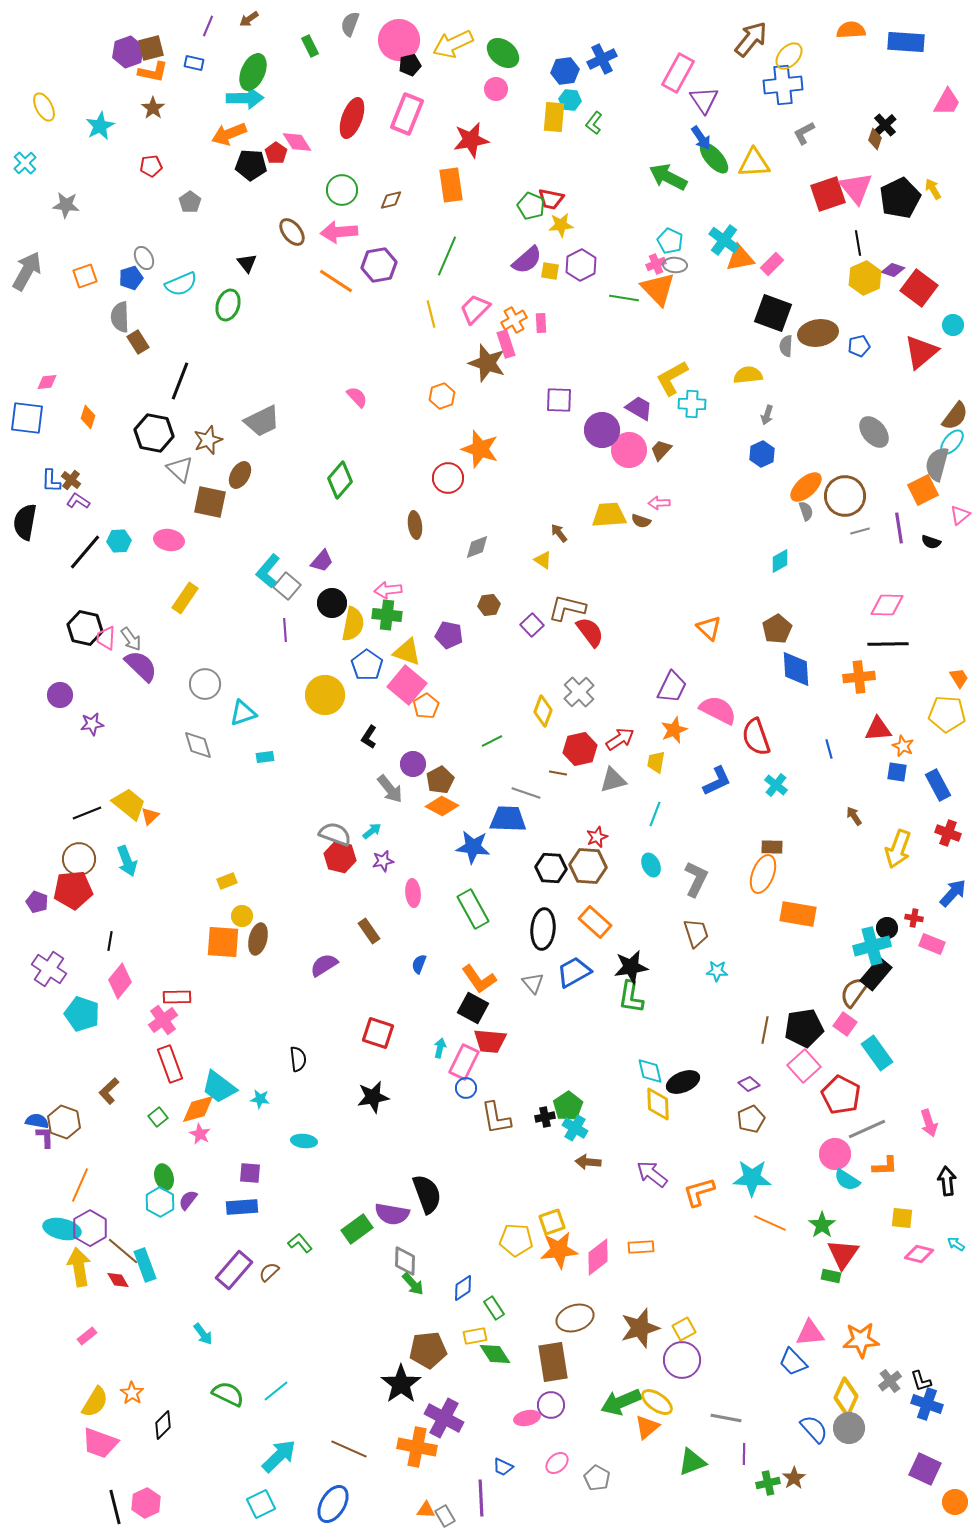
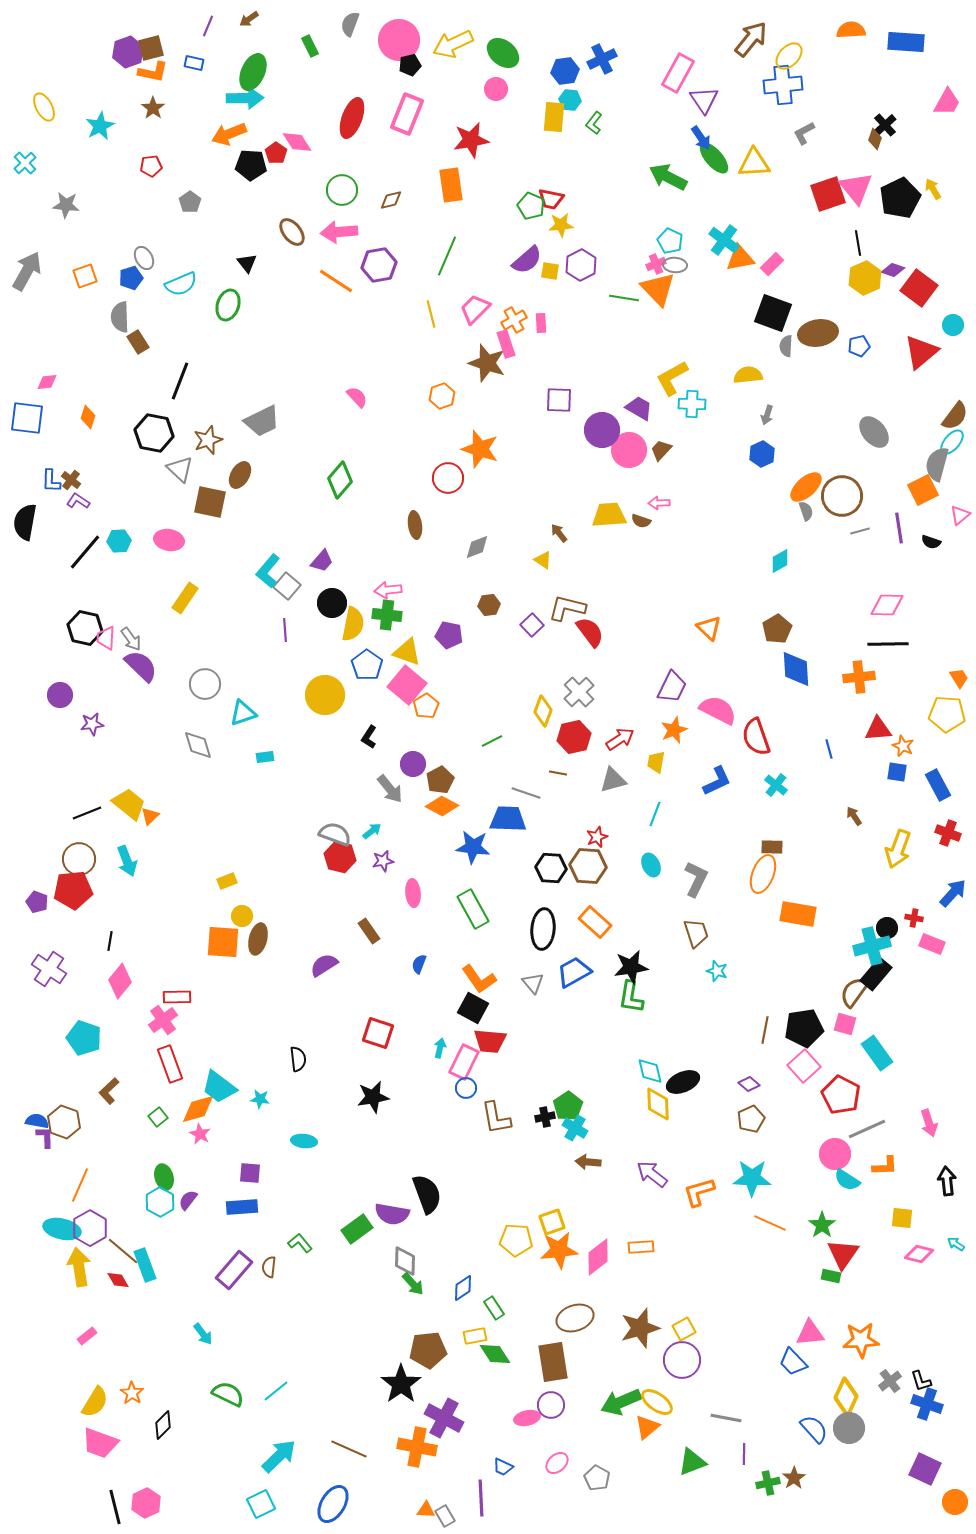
brown circle at (845, 496): moved 3 px left
red hexagon at (580, 749): moved 6 px left, 12 px up
cyan star at (717, 971): rotated 15 degrees clockwise
cyan pentagon at (82, 1014): moved 2 px right, 24 px down
pink square at (845, 1024): rotated 20 degrees counterclockwise
brown semicircle at (269, 1272): moved 5 px up; rotated 40 degrees counterclockwise
